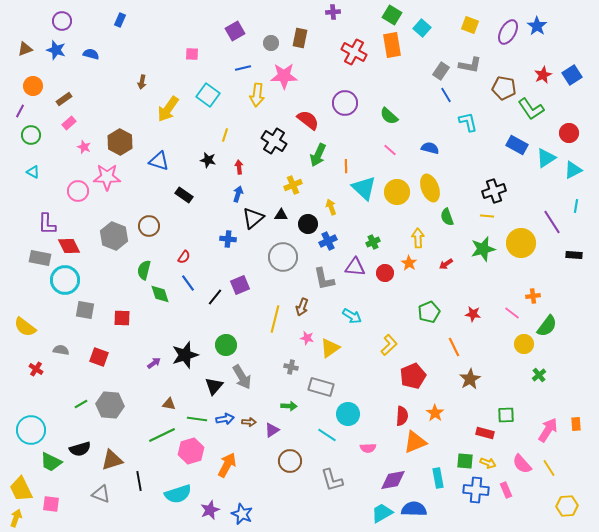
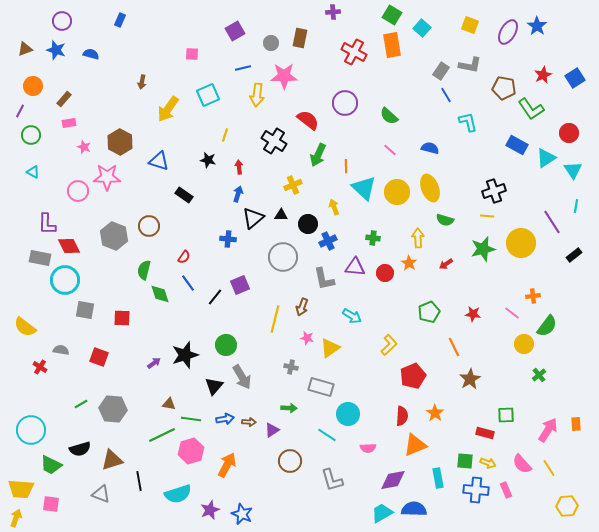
blue square at (572, 75): moved 3 px right, 3 px down
cyan square at (208, 95): rotated 30 degrees clockwise
brown rectangle at (64, 99): rotated 14 degrees counterclockwise
pink rectangle at (69, 123): rotated 32 degrees clockwise
cyan triangle at (573, 170): rotated 36 degrees counterclockwise
yellow arrow at (331, 207): moved 3 px right
green semicircle at (447, 217): moved 2 px left, 3 px down; rotated 54 degrees counterclockwise
green cross at (373, 242): moved 4 px up; rotated 32 degrees clockwise
black rectangle at (574, 255): rotated 42 degrees counterclockwise
red cross at (36, 369): moved 4 px right, 2 px up
gray hexagon at (110, 405): moved 3 px right, 4 px down
green arrow at (289, 406): moved 2 px down
green line at (197, 419): moved 6 px left
orange triangle at (415, 442): moved 3 px down
green trapezoid at (51, 462): moved 3 px down
yellow trapezoid at (21, 489): rotated 60 degrees counterclockwise
